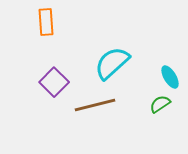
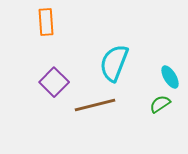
cyan semicircle: moved 2 px right; rotated 27 degrees counterclockwise
